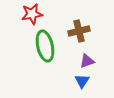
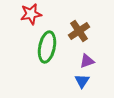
red star: moved 1 px left
brown cross: rotated 20 degrees counterclockwise
green ellipse: moved 2 px right, 1 px down; rotated 24 degrees clockwise
